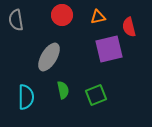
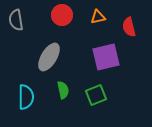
purple square: moved 3 px left, 8 px down
